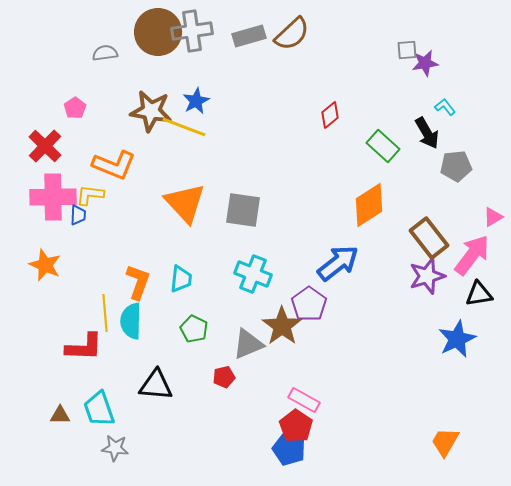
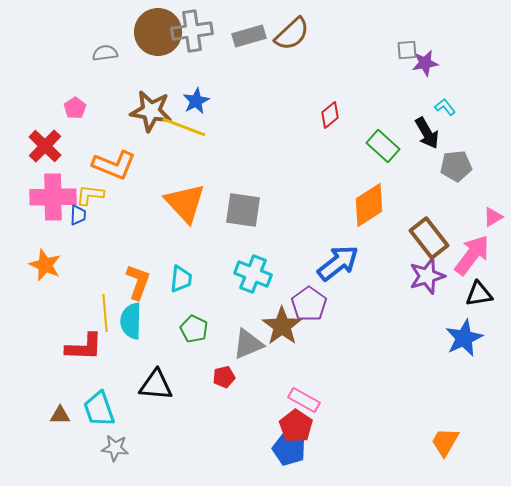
blue star at (457, 339): moved 7 px right, 1 px up
